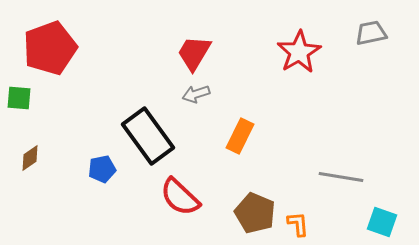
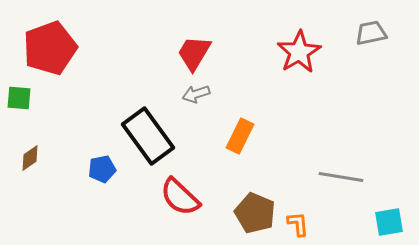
cyan square: moved 7 px right; rotated 28 degrees counterclockwise
